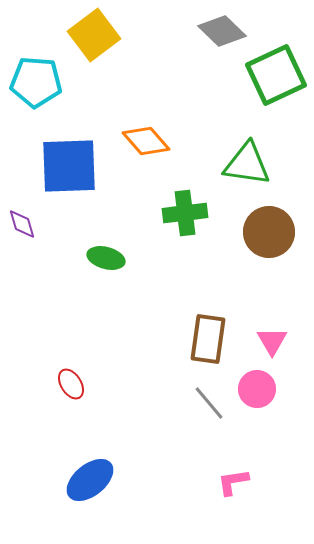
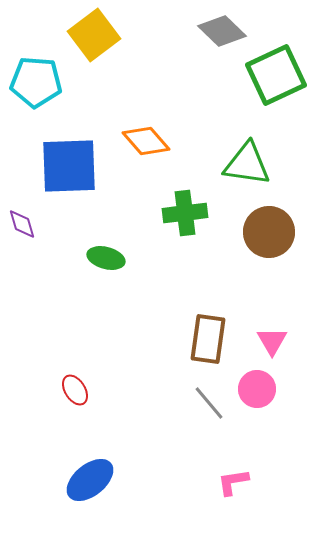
red ellipse: moved 4 px right, 6 px down
